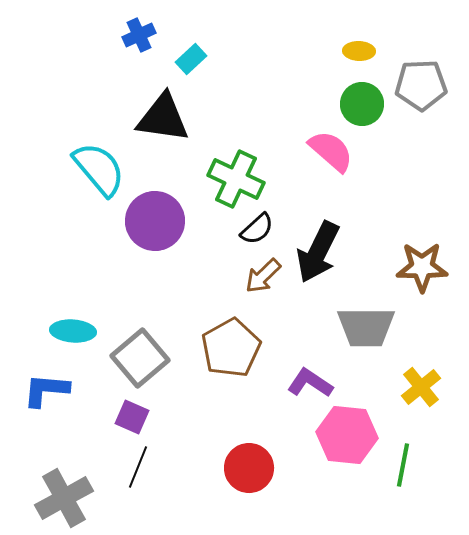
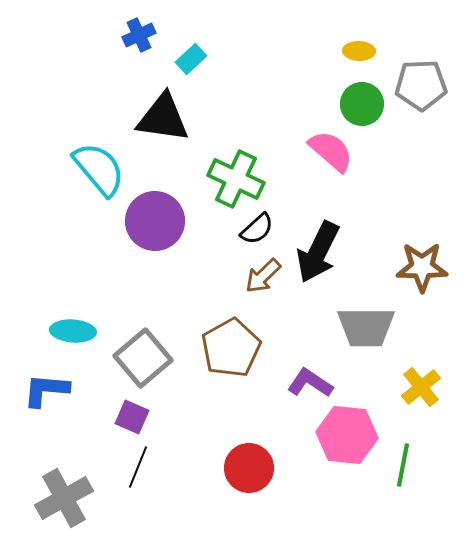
gray square: moved 3 px right
